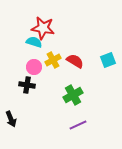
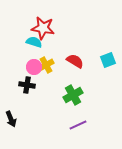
yellow cross: moved 7 px left, 5 px down
